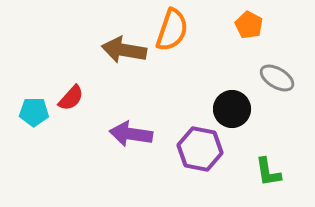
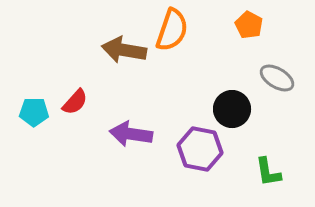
red semicircle: moved 4 px right, 4 px down
